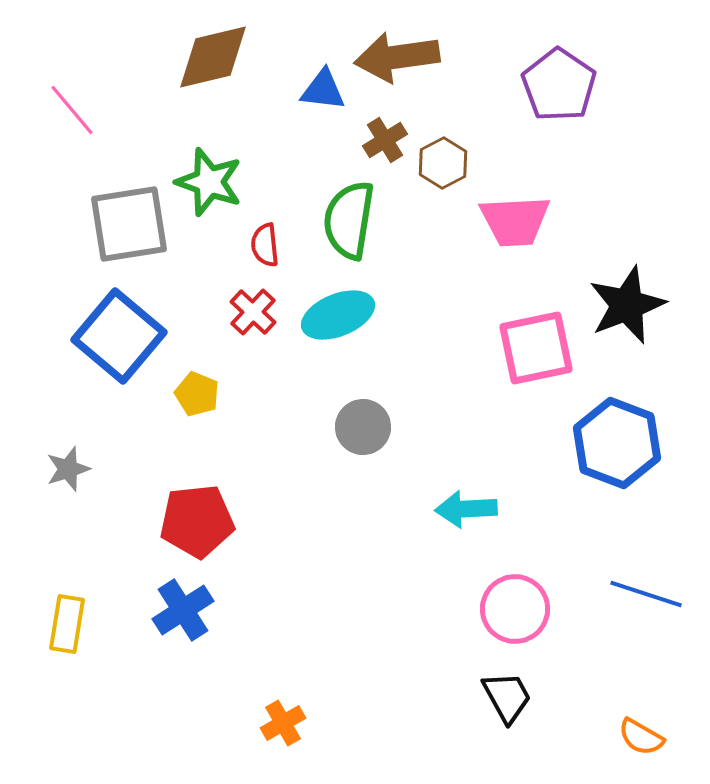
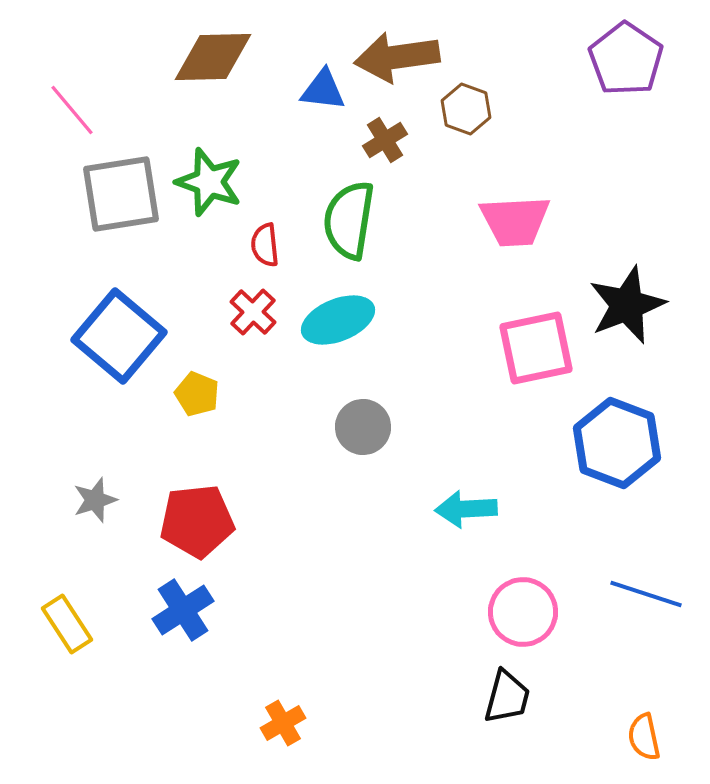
brown diamond: rotated 12 degrees clockwise
purple pentagon: moved 67 px right, 26 px up
brown hexagon: moved 23 px right, 54 px up; rotated 12 degrees counterclockwise
gray square: moved 8 px left, 30 px up
cyan ellipse: moved 5 px down
gray star: moved 27 px right, 31 px down
pink circle: moved 8 px right, 3 px down
yellow rectangle: rotated 42 degrees counterclockwise
black trapezoid: rotated 44 degrees clockwise
orange semicircle: moved 3 px right; rotated 48 degrees clockwise
